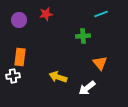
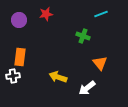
green cross: rotated 24 degrees clockwise
